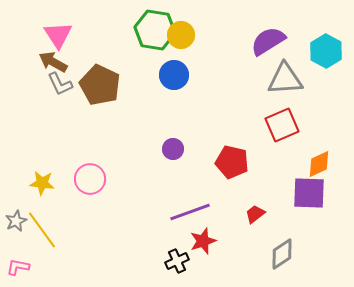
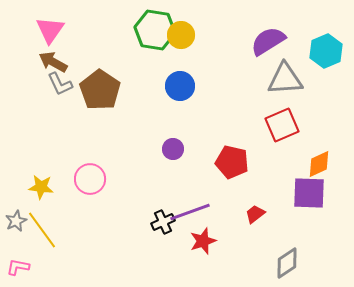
pink triangle: moved 8 px left, 5 px up; rotated 8 degrees clockwise
cyan hexagon: rotated 8 degrees clockwise
blue circle: moved 6 px right, 11 px down
brown pentagon: moved 5 px down; rotated 9 degrees clockwise
yellow star: moved 1 px left, 4 px down
gray diamond: moved 5 px right, 9 px down
black cross: moved 14 px left, 39 px up
